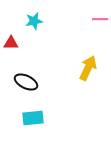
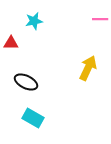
cyan rectangle: rotated 35 degrees clockwise
